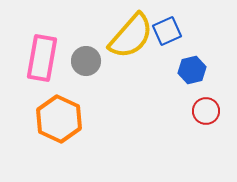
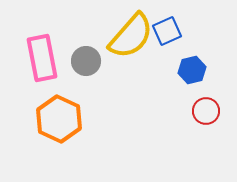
pink rectangle: rotated 21 degrees counterclockwise
